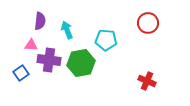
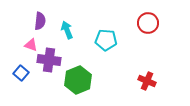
pink triangle: rotated 16 degrees clockwise
green hexagon: moved 3 px left, 17 px down; rotated 12 degrees counterclockwise
blue square: rotated 14 degrees counterclockwise
